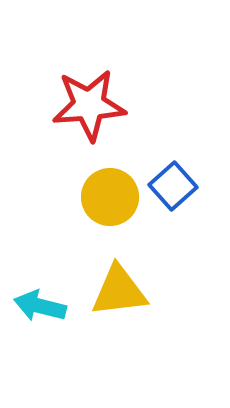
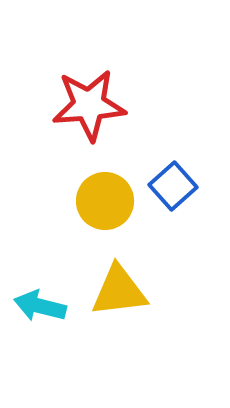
yellow circle: moved 5 px left, 4 px down
